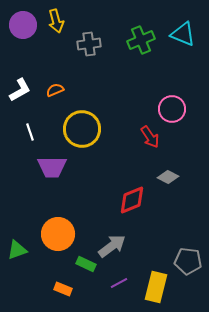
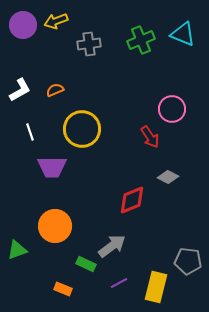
yellow arrow: rotated 85 degrees clockwise
orange circle: moved 3 px left, 8 px up
